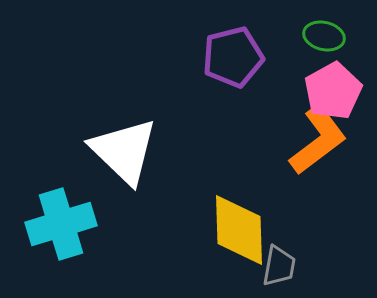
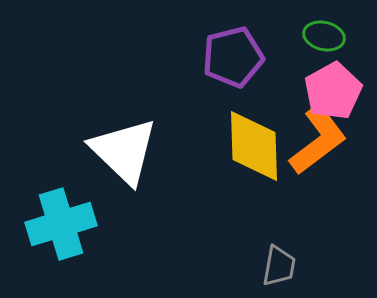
yellow diamond: moved 15 px right, 84 px up
